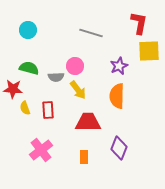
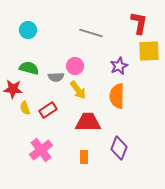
red rectangle: rotated 60 degrees clockwise
